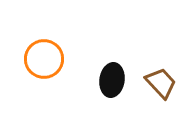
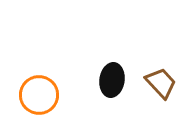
orange circle: moved 5 px left, 36 px down
